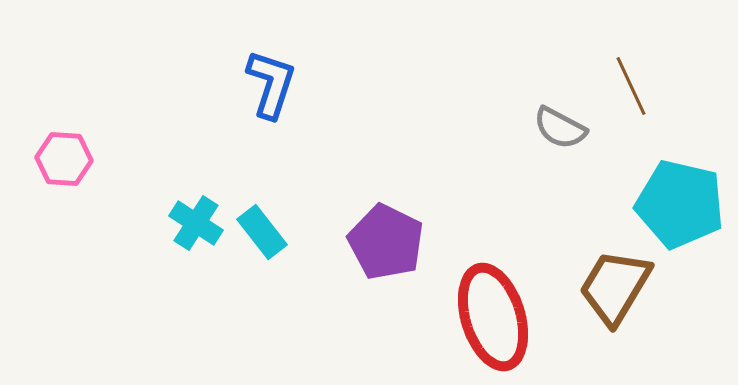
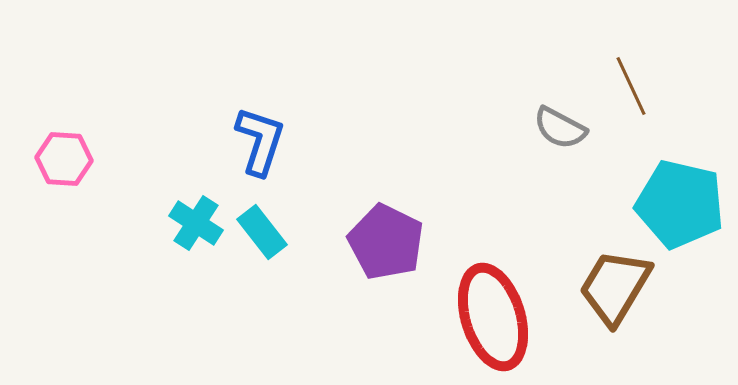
blue L-shape: moved 11 px left, 57 px down
